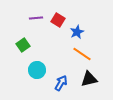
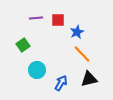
red square: rotated 32 degrees counterclockwise
orange line: rotated 12 degrees clockwise
